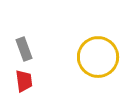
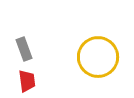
red trapezoid: moved 3 px right
